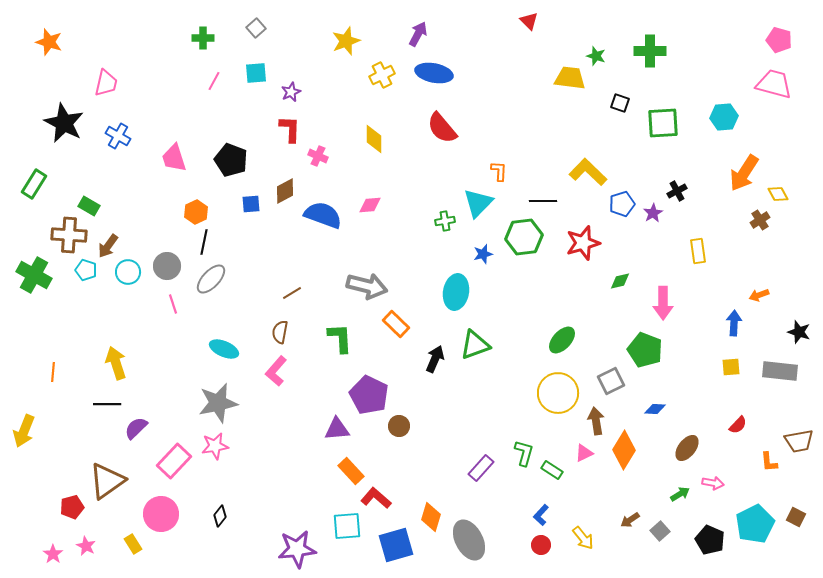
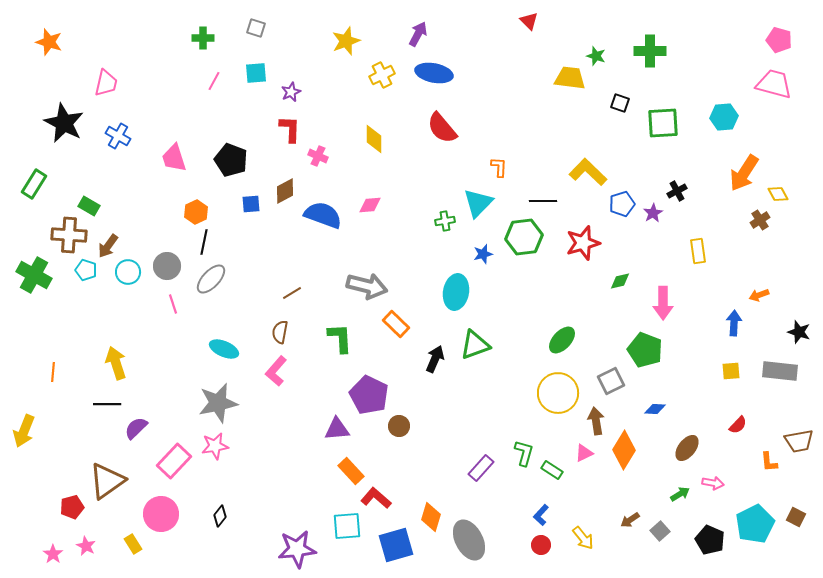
gray square at (256, 28): rotated 30 degrees counterclockwise
orange L-shape at (499, 171): moved 4 px up
yellow square at (731, 367): moved 4 px down
